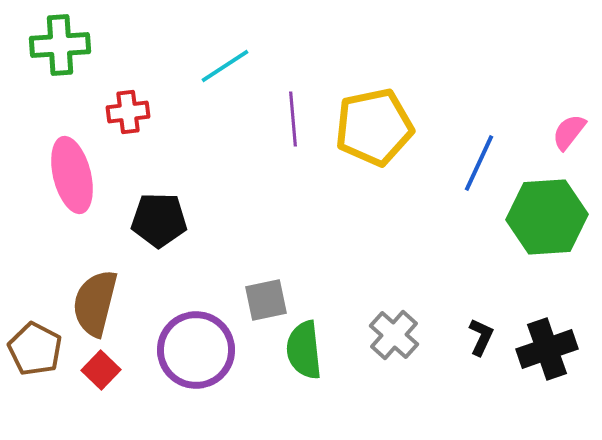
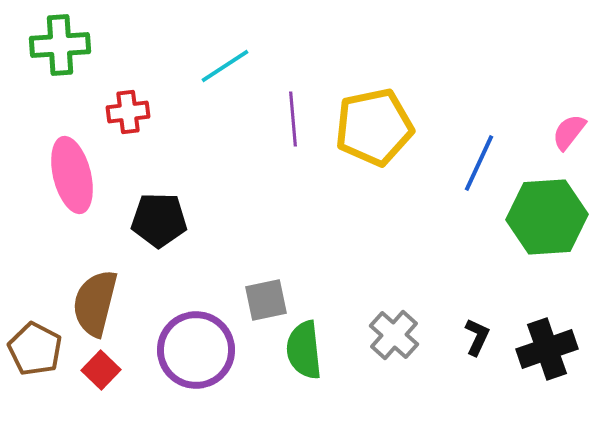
black L-shape: moved 4 px left
